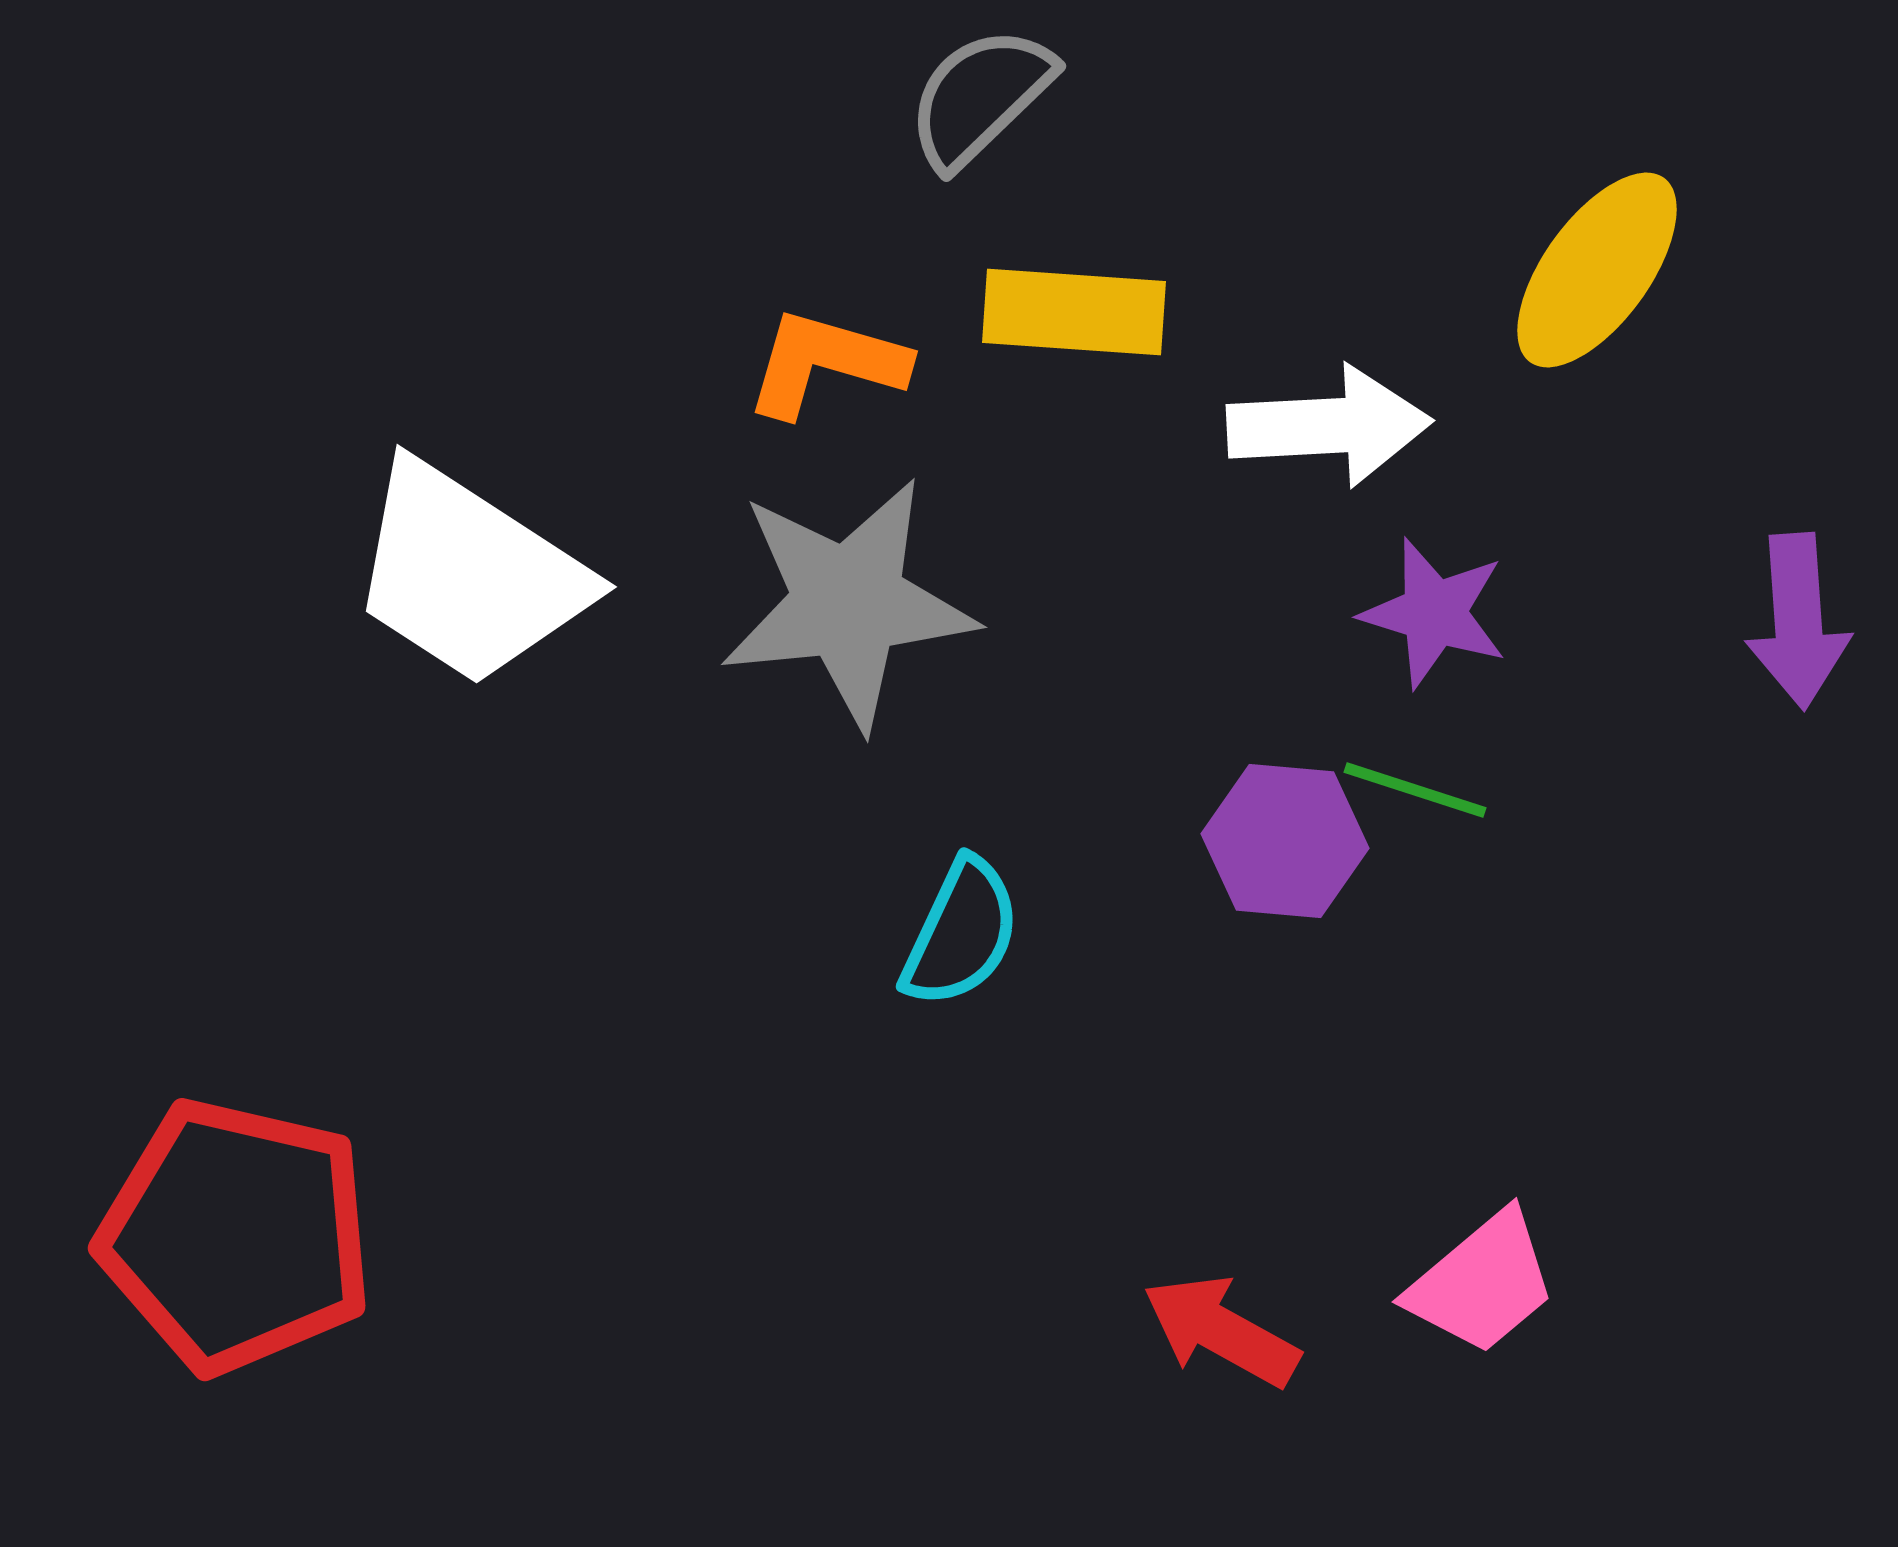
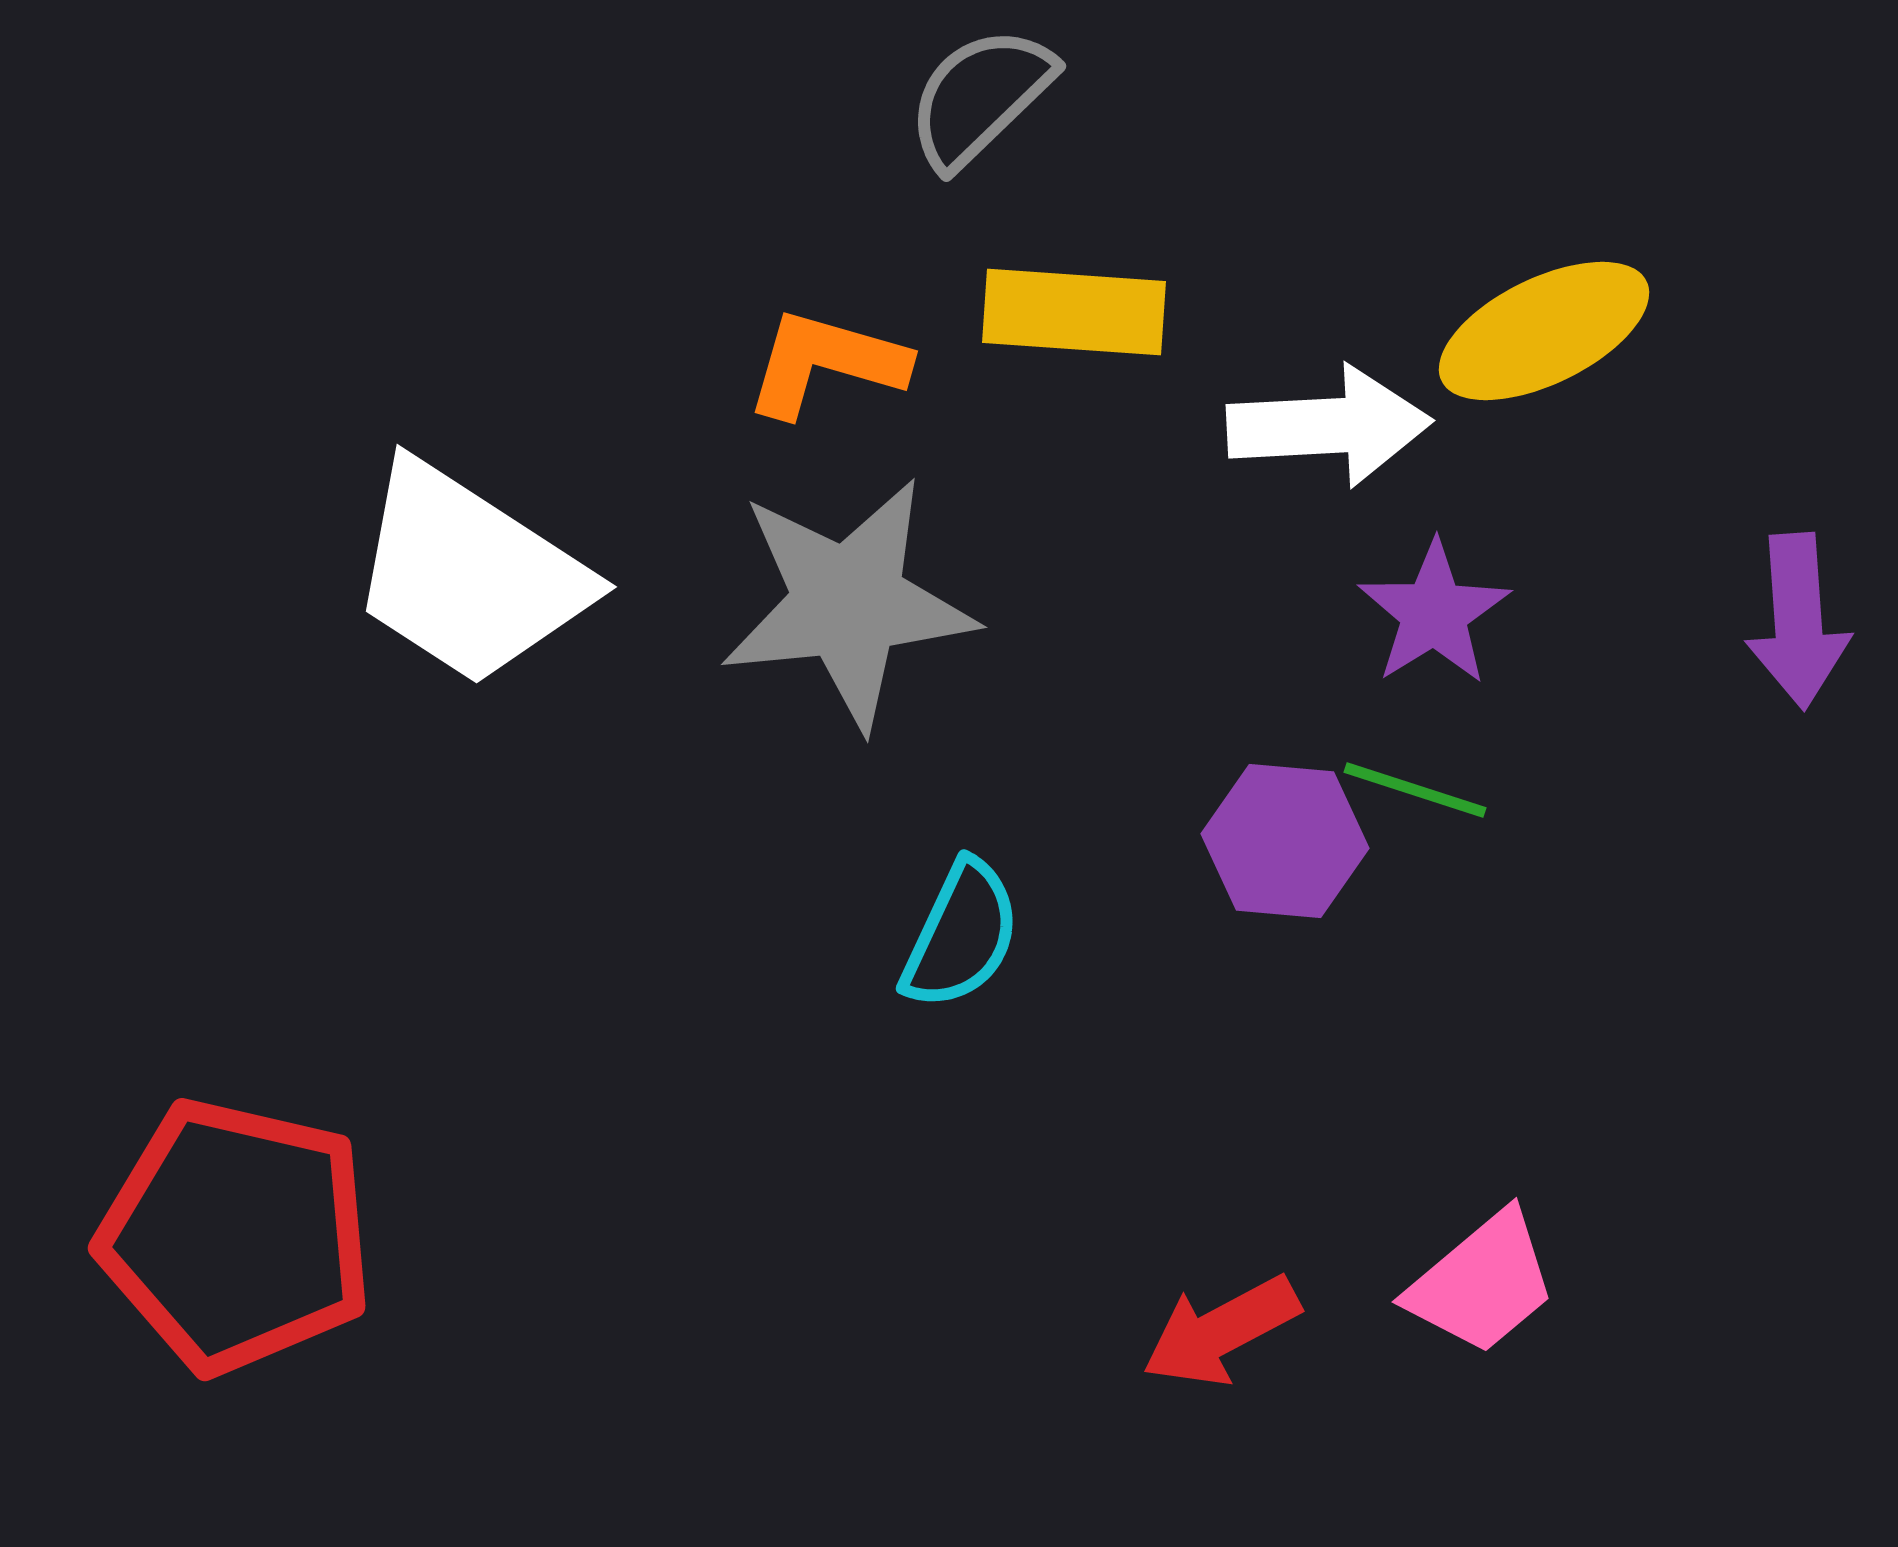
yellow ellipse: moved 53 px left, 61 px down; rotated 28 degrees clockwise
purple star: rotated 23 degrees clockwise
cyan semicircle: moved 2 px down
red arrow: rotated 57 degrees counterclockwise
